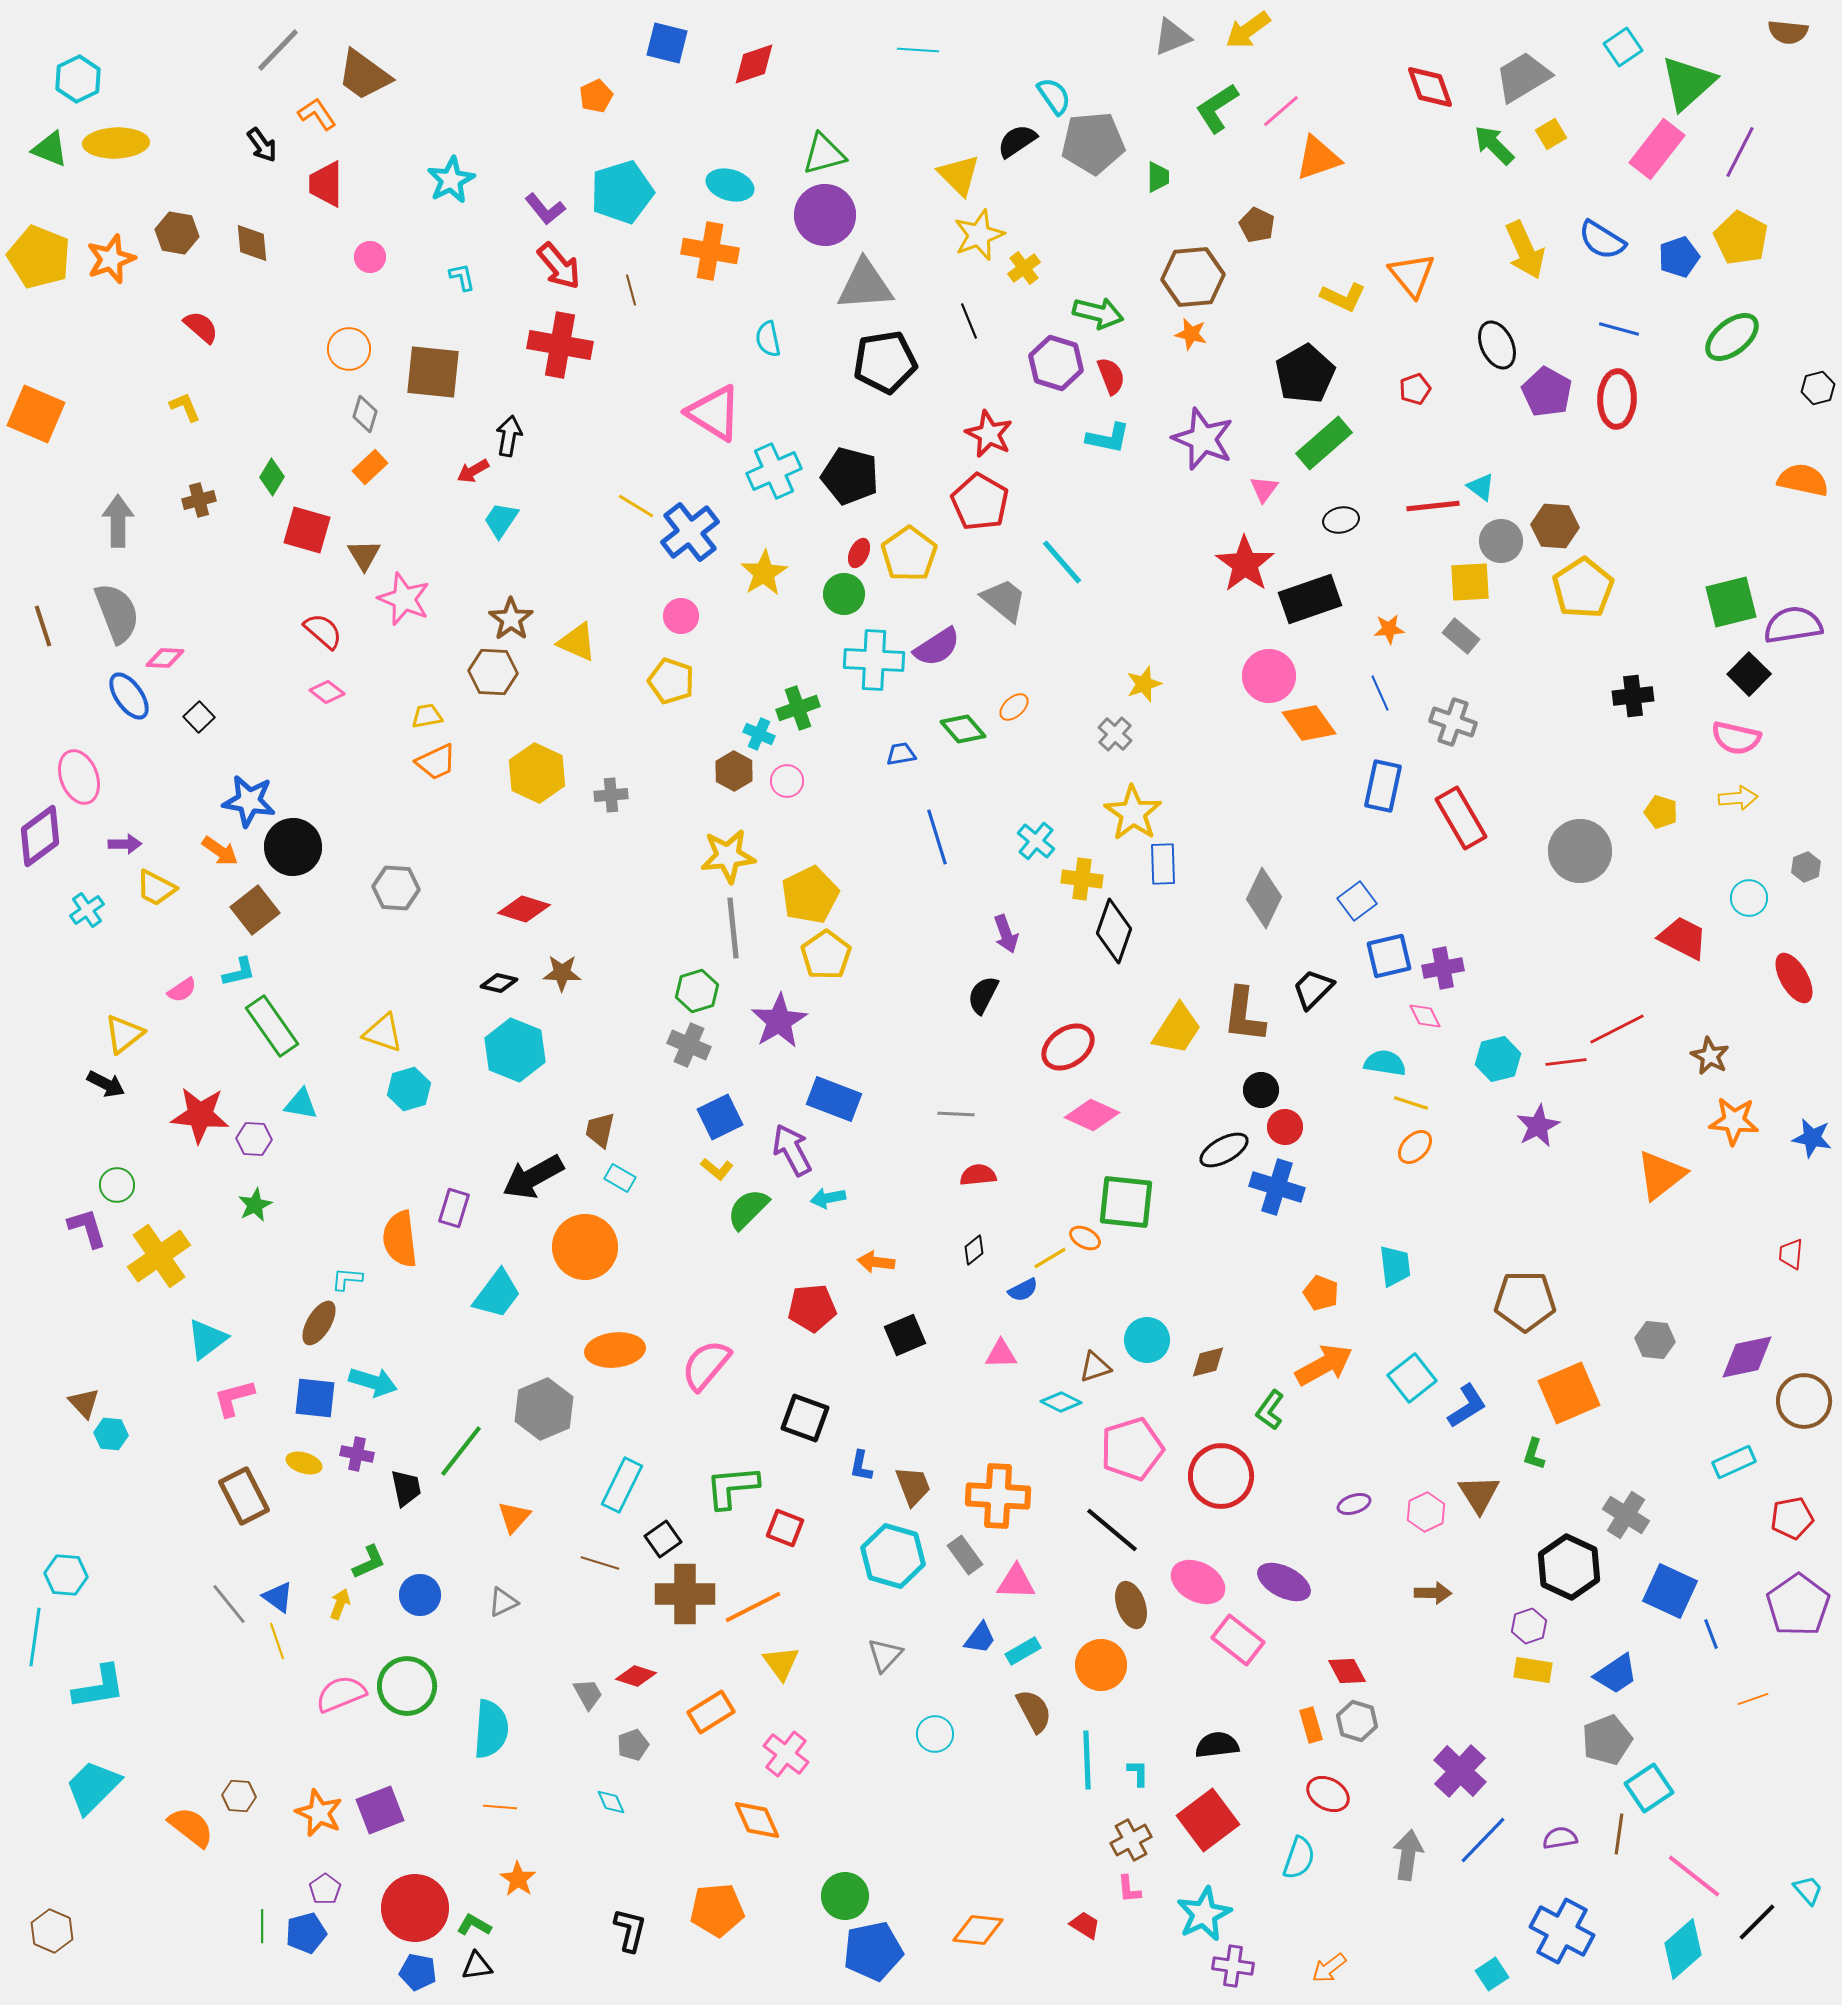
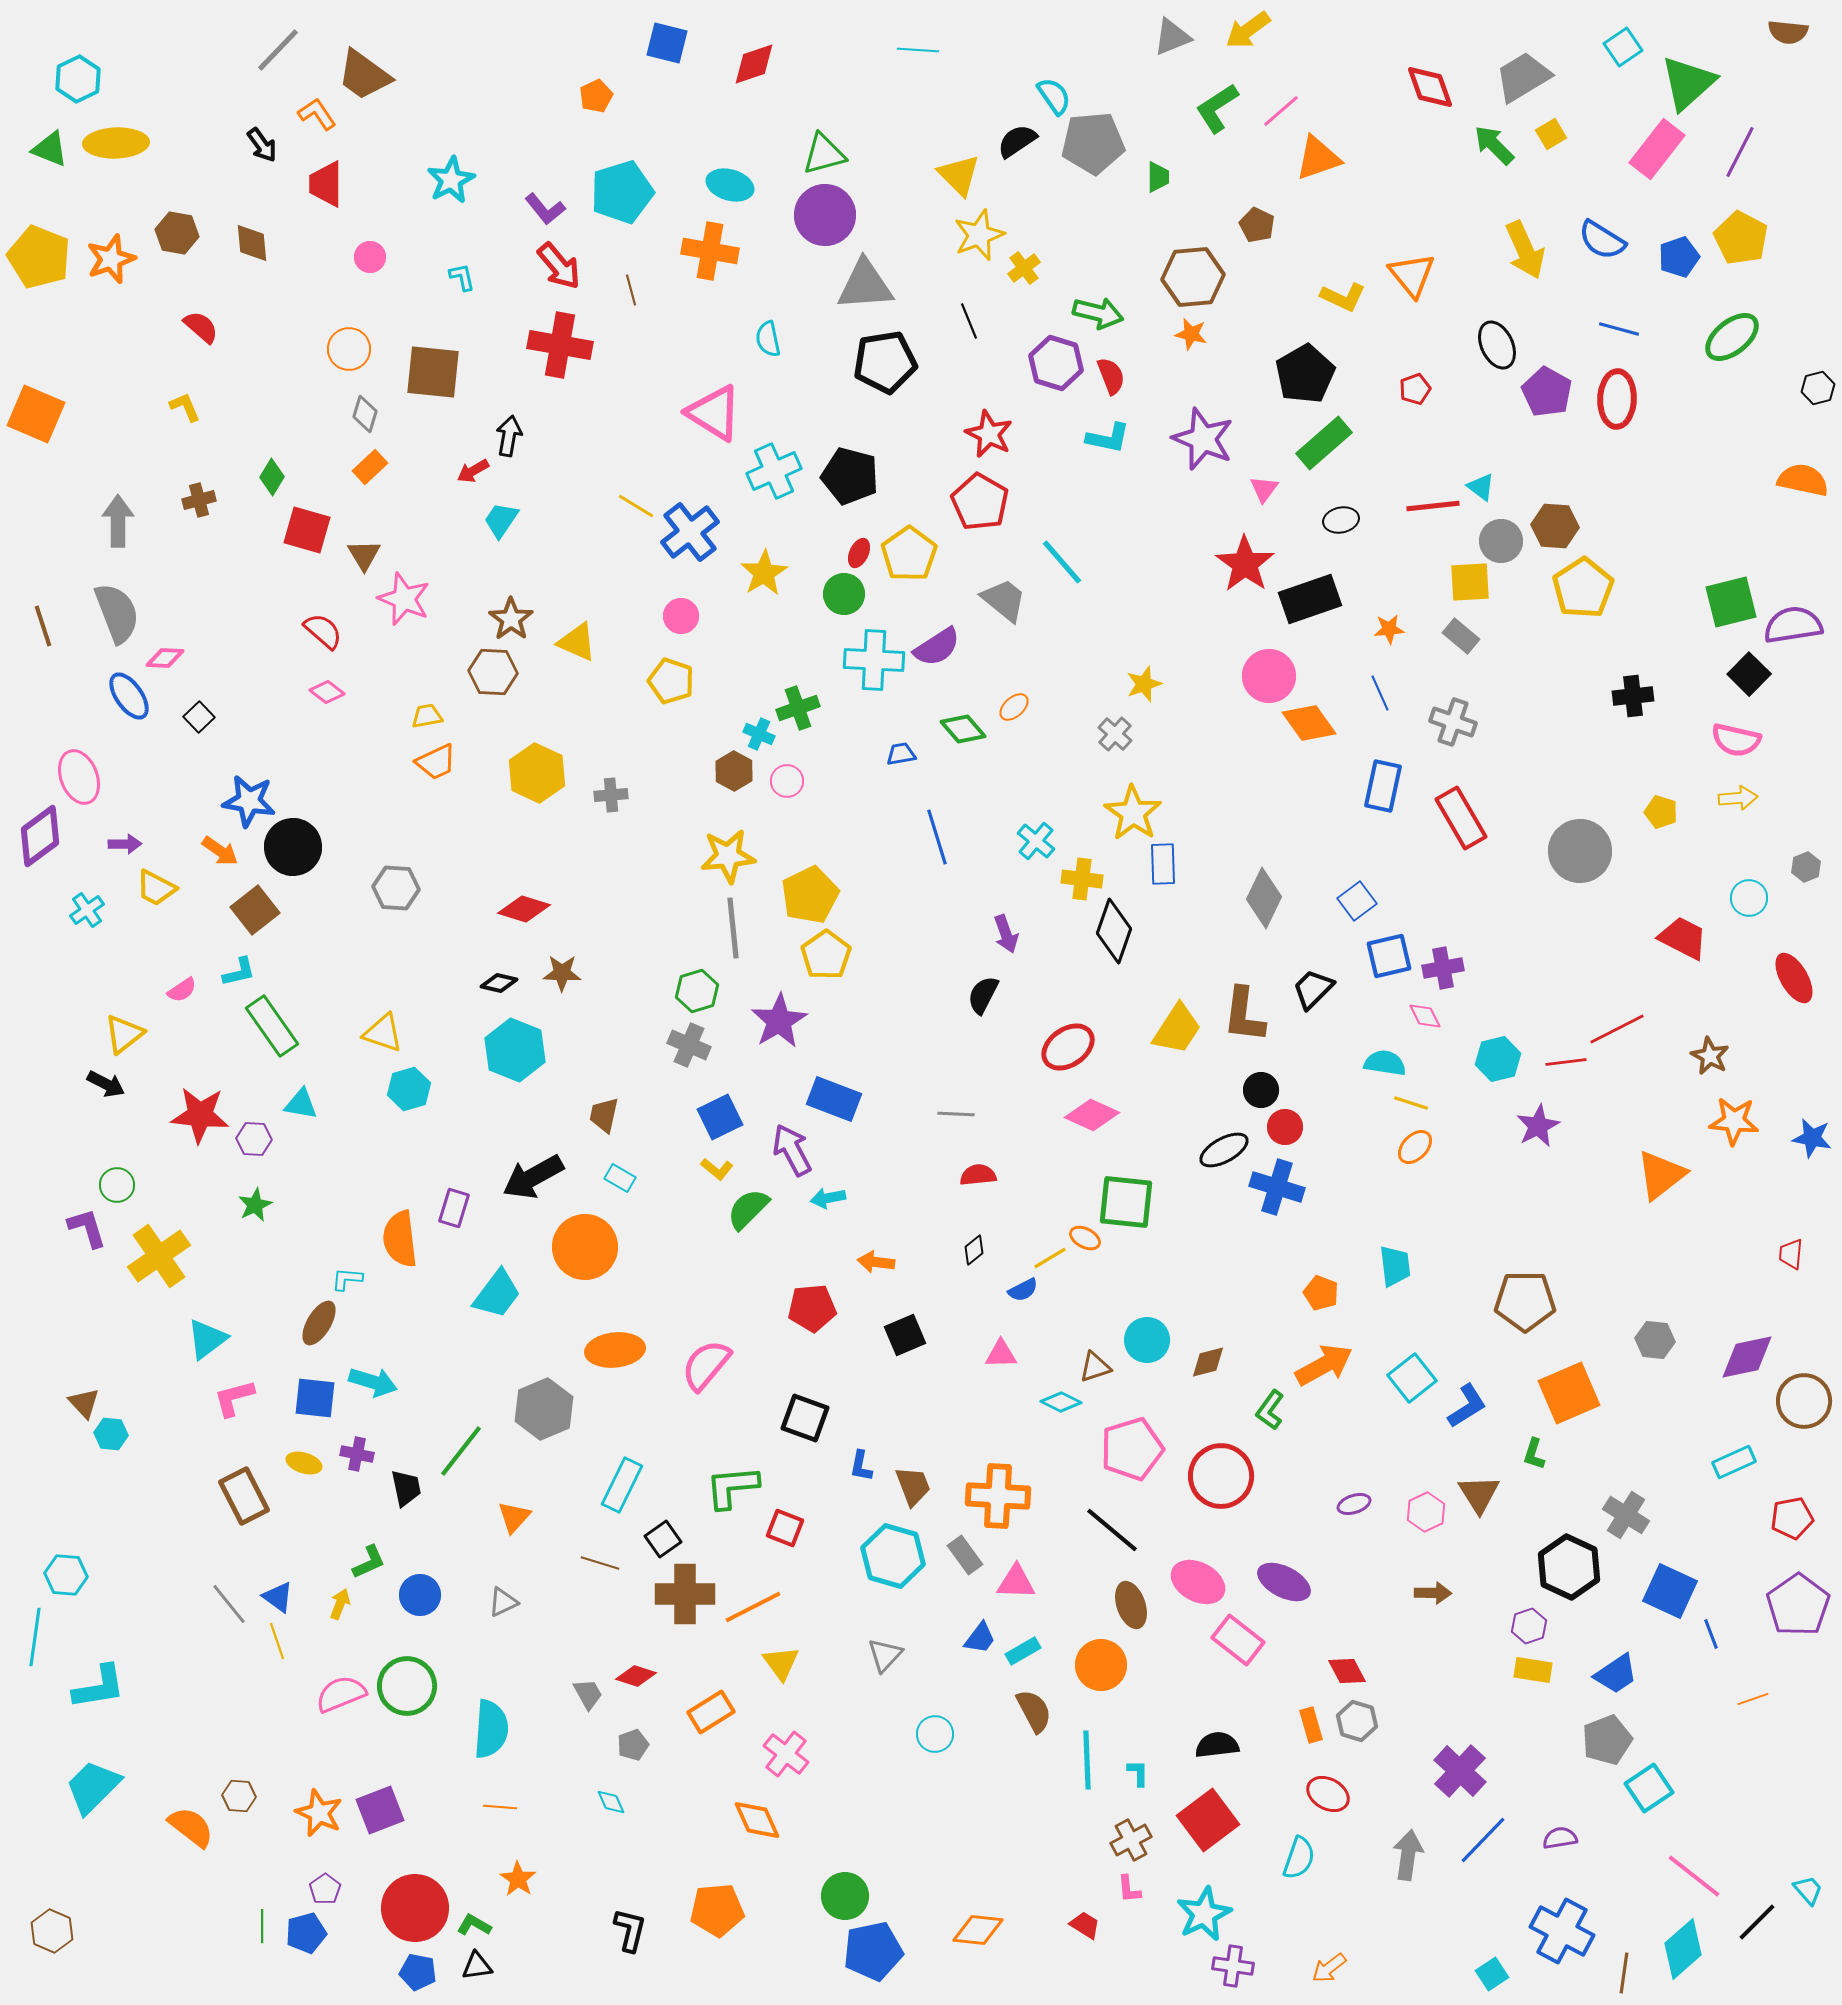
pink semicircle at (1736, 738): moved 2 px down
brown trapezoid at (600, 1130): moved 4 px right, 15 px up
brown line at (1619, 1834): moved 5 px right, 139 px down
